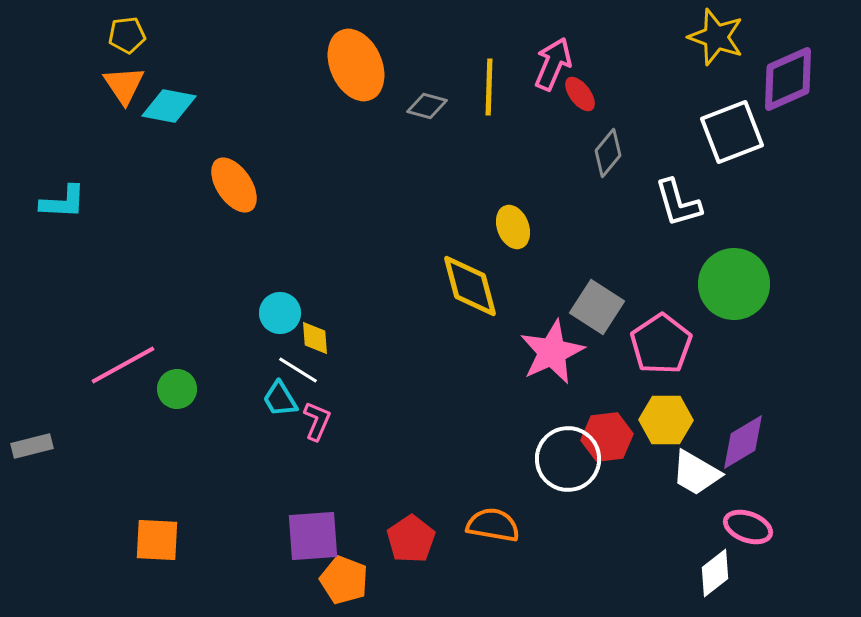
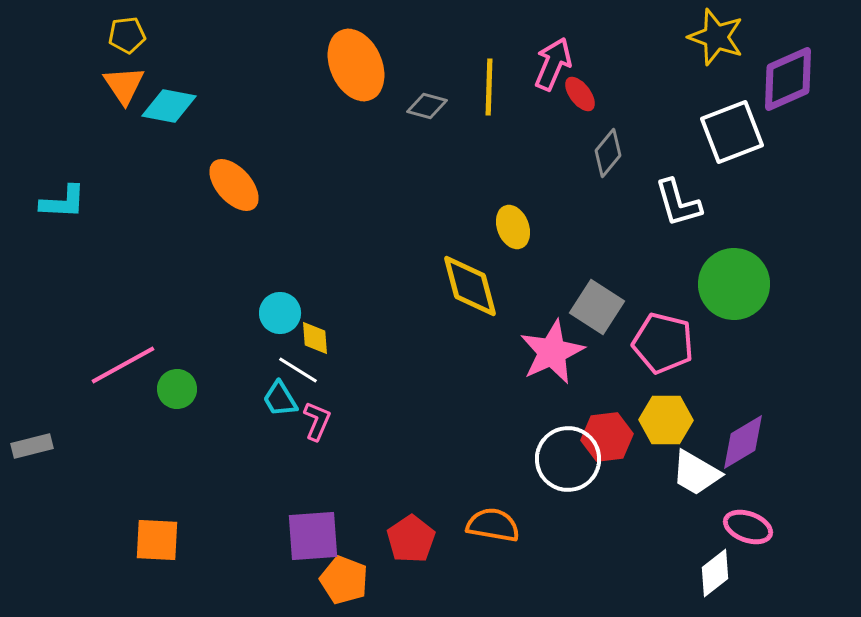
orange ellipse at (234, 185): rotated 8 degrees counterclockwise
pink pentagon at (661, 344): moved 2 px right, 1 px up; rotated 24 degrees counterclockwise
